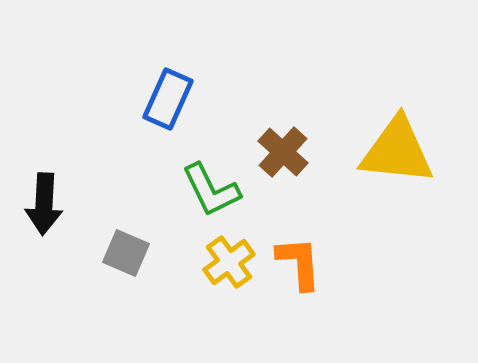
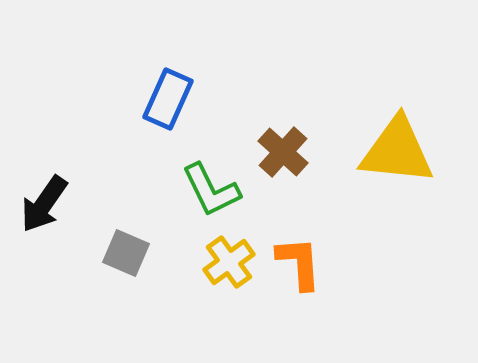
black arrow: rotated 32 degrees clockwise
